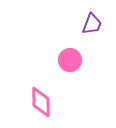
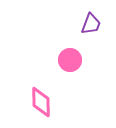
purple trapezoid: moved 1 px left
